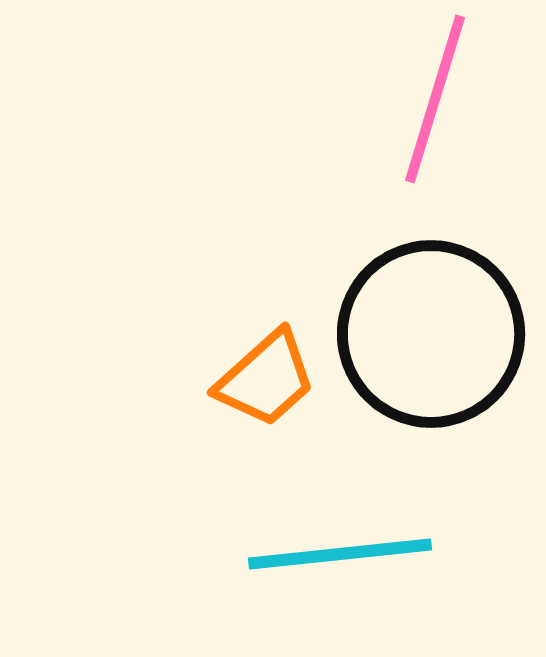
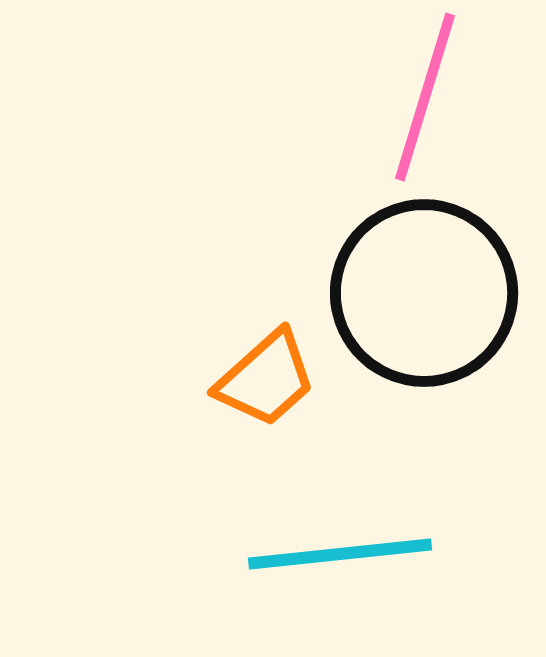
pink line: moved 10 px left, 2 px up
black circle: moved 7 px left, 41 px up
